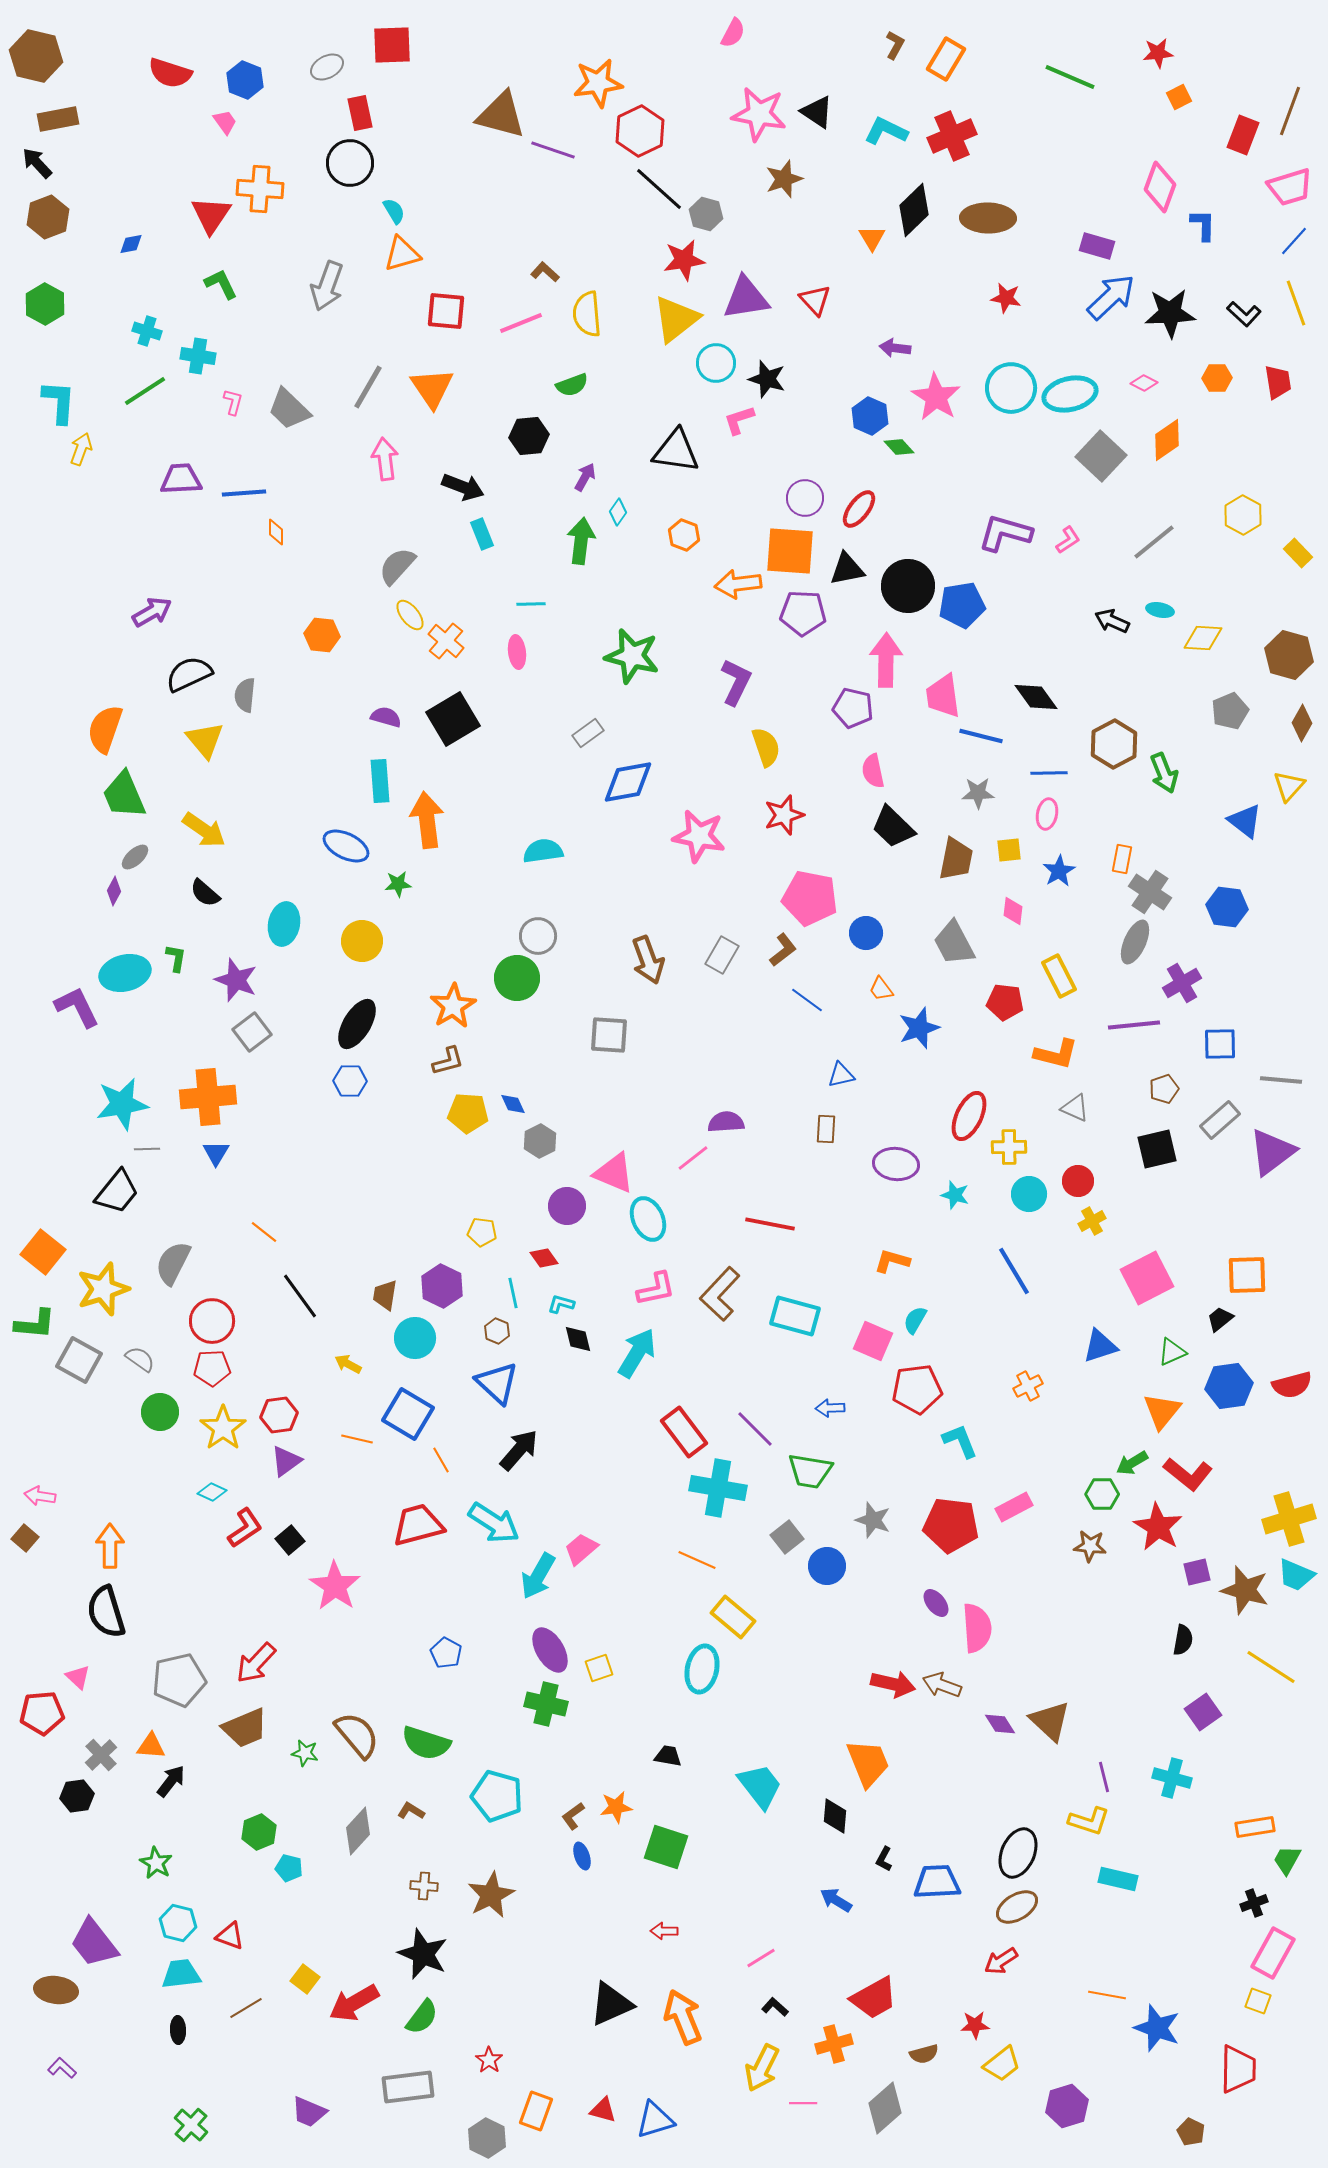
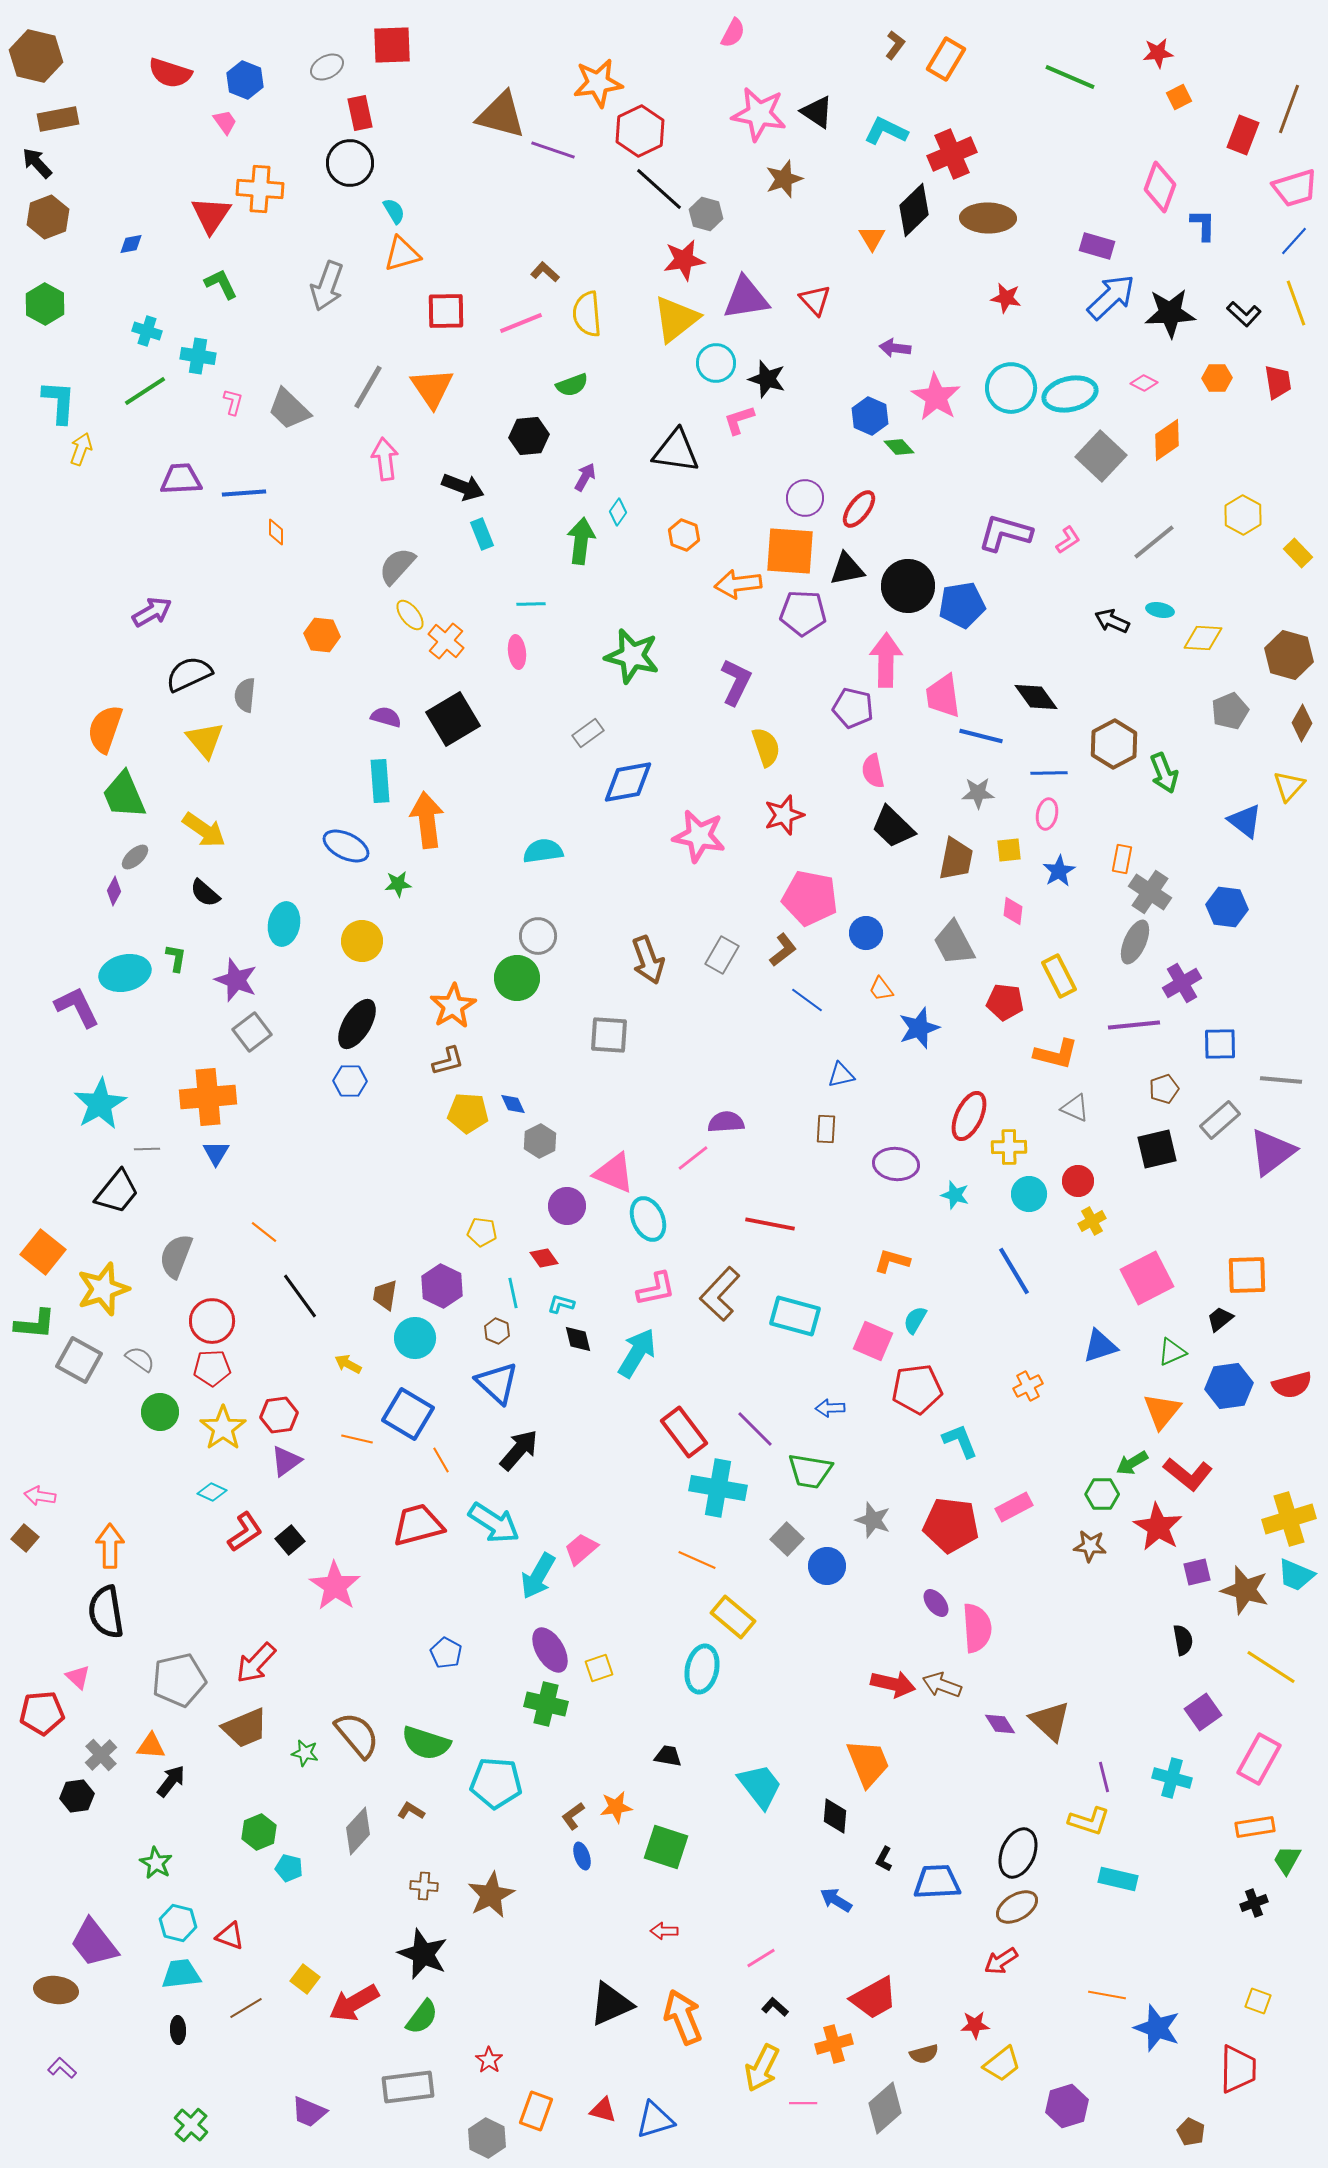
brown L-shape at (895, 45): rotated 8 degrees clockwise
brown line at (1290, 111): moved 1 px left, 2 px up
red cross at (952, 136): moved 18 px down
pink trapezoid at (1290, 187): moved 5 px right, 1 px down
red square at (446, 311): rotated 6 degrees counterclockwise
cyan star at (122, 1104): moved 22 px left; rotated 20 degrees counterclockwise
gray semicircle at (173, 1263): moved 3 px right, 7 px up; rotated 6 degrees counterclockwise
red L-shape at (245, 1528): moved 4 px down
gray square at (787, 1537): moved 2 px down; rotated 8 degrees counterclockwise
black semicircle at (106, 1612): rotated 8 degrees clockwise
black semicircle at (1183, 1640): rotated 20 degrees counterclockwise
cyan pentagon at (497, 1796): moved 1 px left, 13 px up; rotated 12 degrees counterclockwise
pink rectangle at (1273, 1953): moved 14 px left, 194 px up
